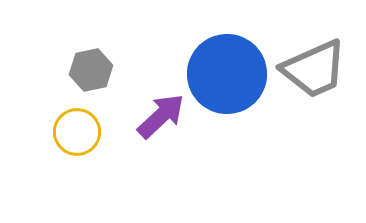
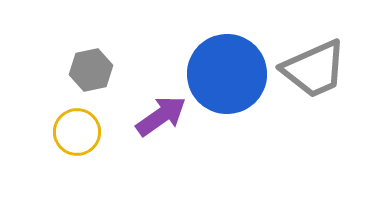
purple arrow: rotated 8 degrees clockwise
